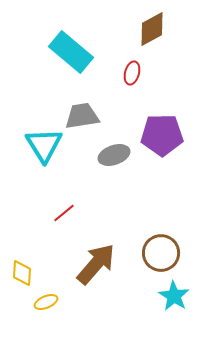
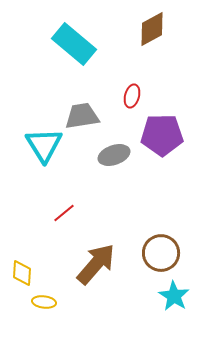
cyan rectangle: moved 3 px right, 8 px up
red ellipse: moved 23 px down
yellow ellipse: moved 2 px left; rotated 30 degrees clockwise
